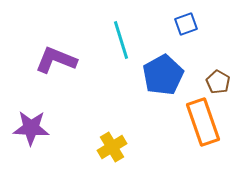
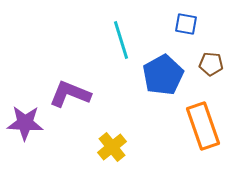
blue square: rotated 30 degrees clockwise
purple L-shape: moved 14 px right, 34 px down
brown pentagon: moved 7 px left, 18 px up; rotated 25 degrees counterclockwise
orange rectangle: moved 4 px down
purple star: moved 6 px left, 5 px up
yellow cross: rotated 8 degrees counterclockwise
